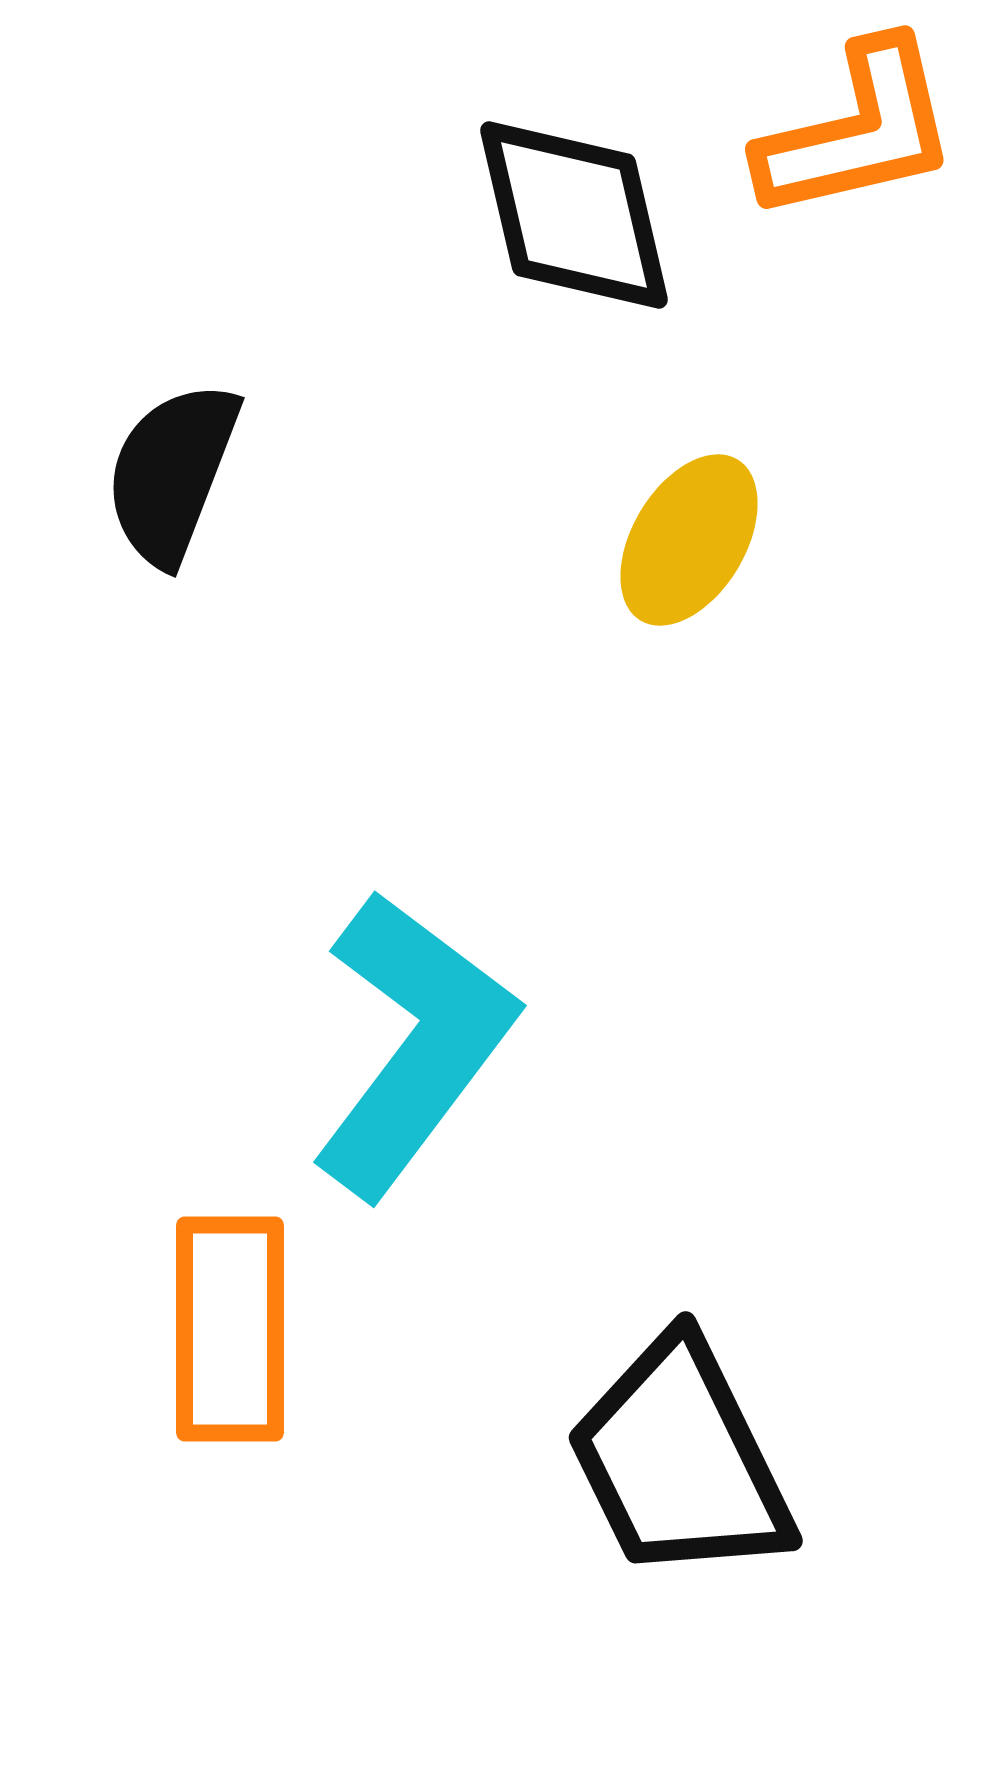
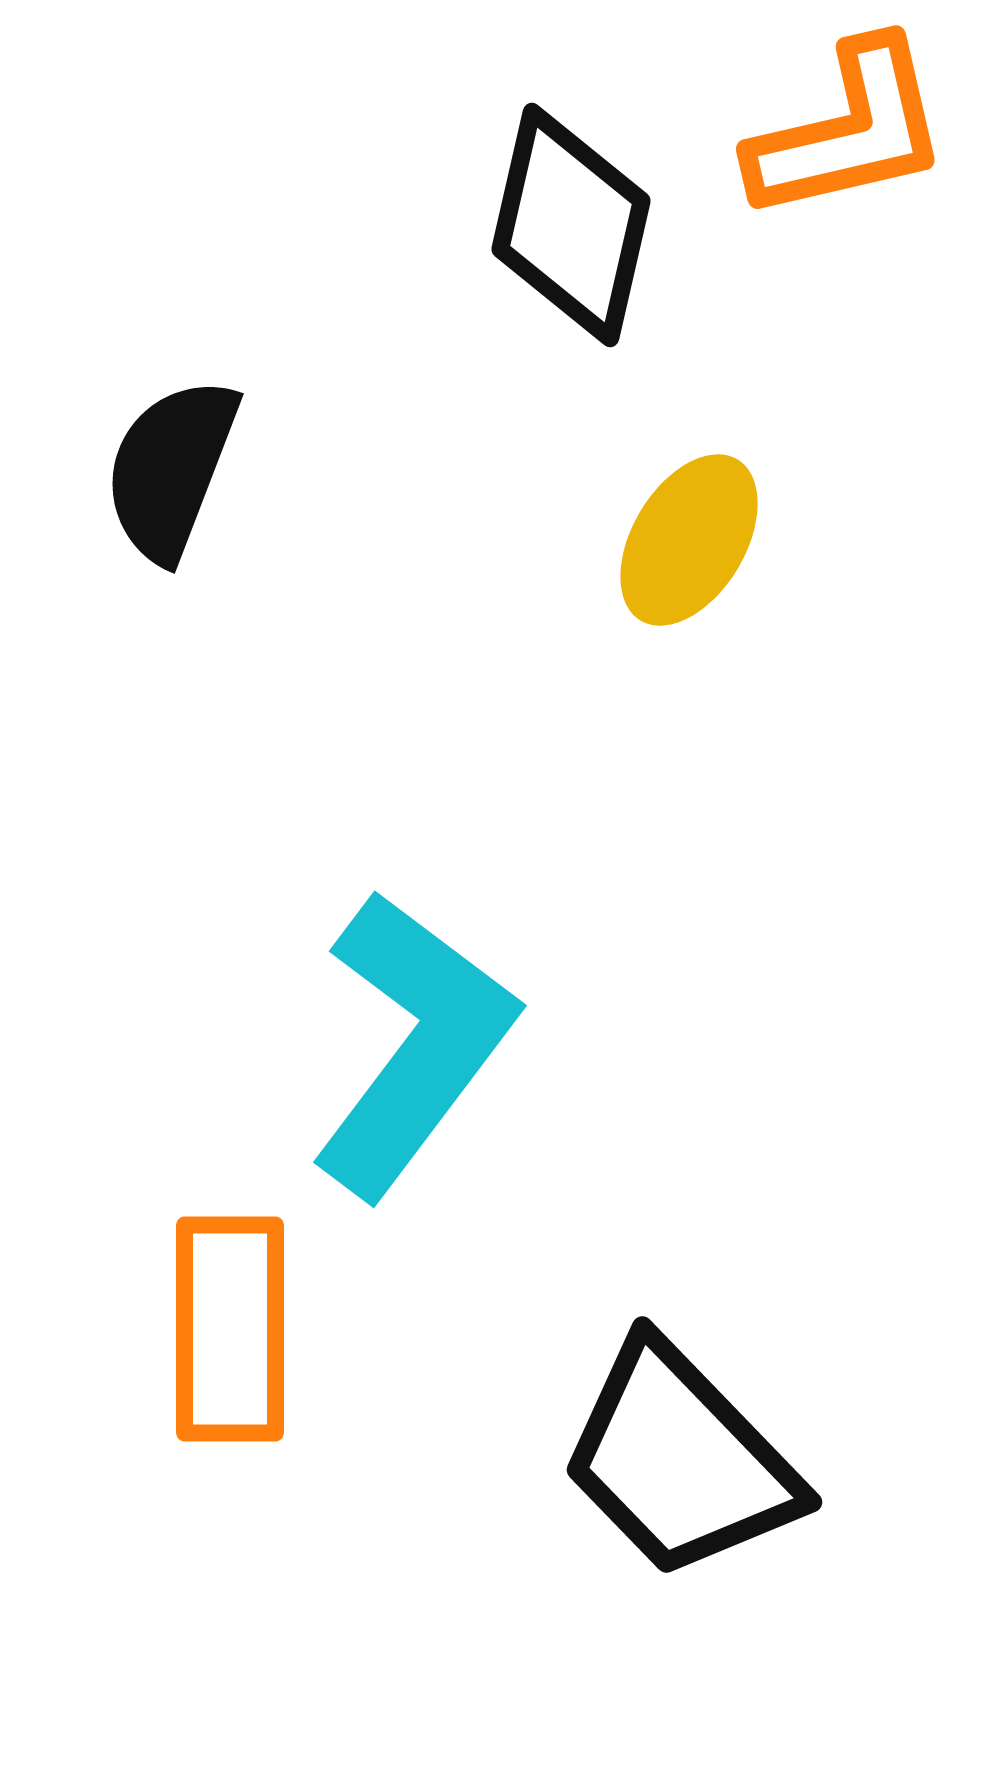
orange L-shape: moved 9 px left
black diamond: moved 3 px left, 10 px down; rotated 26 degrees clockwise
black semicircle: moved 1 px left, 4 px up
black trapezoid: rotated 18 degrees counterclockwise
